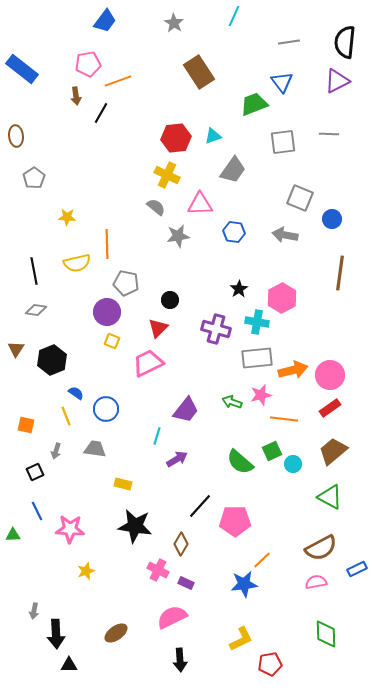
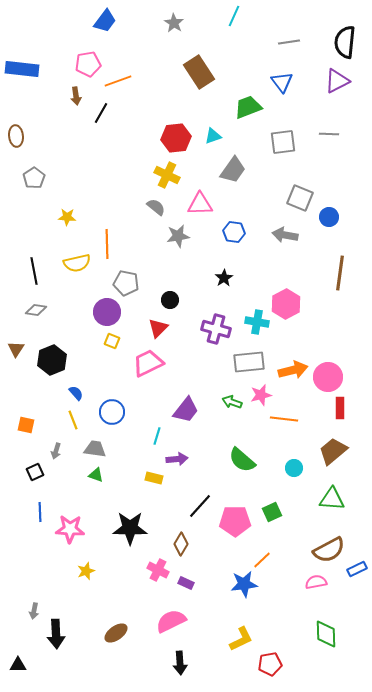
blue rectangle at (22, 69): rotated 32 degrees counterclockwise
green trapezoid at (254, 104): moved 6 px left, 3 px down
blue circle at (332, 219): moved 3 px left, 2 px up
black star at (239, 289): moved 15 px left, 11 px up
pink hexagon at (282, 298): moved 4 px right, 6 px down
gray rectangle at (257, 358): moved 8 px left, 4 px down
pink circle at (330, 375): moved 2 px left, 2 px down
blue semicircle at (76, 393): rotated 14 degrees clockwise
red rectangle at (330, 408): moved 10 px right; rotated 55 degrees counterclockwise
blue circle at (106, 409): moved 6 px right, 3 px down
yellow line at (66, 416): moved 7 px right, 4 px down
green square at (272, 451): moved 61 px down
purple arrow at (177, 459): rotated 25 degrees clockwise
green semicircle at (240, 462): moved 2 px right, 2 px up
cyan circle at (293, 464): moved 1 px right, 4 px down
yellow rectangle at (123, 484): moved 31 px right, 6 px up
green triangle at (330, 497): moved 2 px right, 2 px down; rotated 24 degrees counterclockwise
blue line at (37, 511): moved 3 px right, 1 px down; rotated 24 degrees clockwise
black star at (135, 526): moved 5 px left, 2 px down; rotated 8 degrees counterclockwise
green triangle at (13, 535): moved 83 px right, 60 px up; rotated 21 degrees clockwise
brown semicircle at (321, 548): moved 8 px right, 2 px down
pink semicircle at (172, 617): moved 1 px left, 4 px down
black arrow at (180, 660): moved 3 px down
black triangle at (69, 665): moved 51 px left
